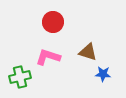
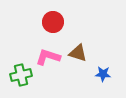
brown triangle: moved 10 px left, 1 px down
green cross: moved 1 px right, 2 px up
